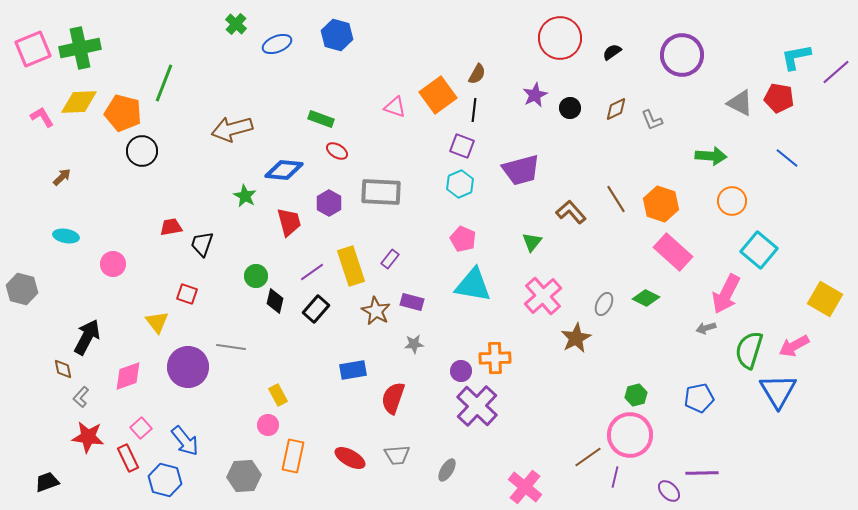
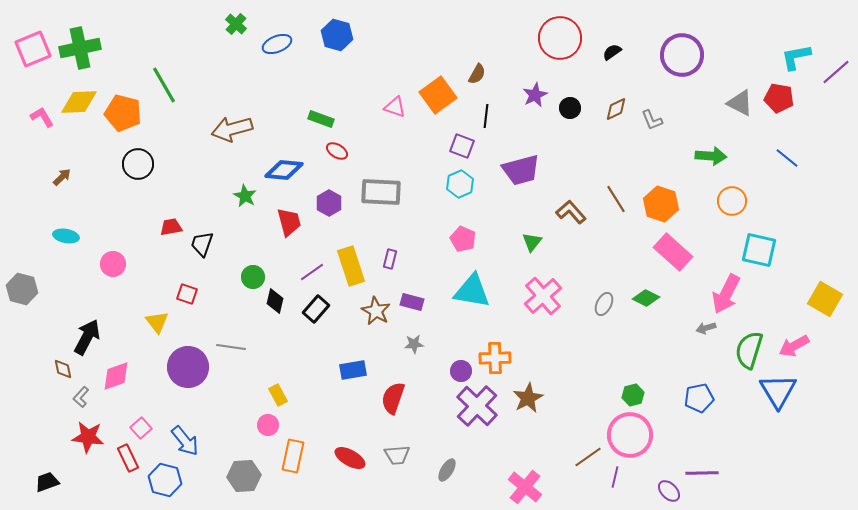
green line at (164, 83): moved 2 px down; rotated 51 degrees counterclockwise
black line at (474, 110): moved 12 px right, 6 px down
black circle at (142, 151): moved 4 px left, 13 px down
cyan square at (759, 250): rotated 27 degrees counterclockwise
purple rectangle at (390, 259): rotated 24 degrees counterclockwise
green circle at (256, 276): moved 3 px left, 1 px down
cyan triangle at (473, 285): moved 1 px left, 6 px down
brown star at (576, 338): moved 48 px left, 60 px down
pink diamond at (128, 376): moved 12 px left
green hexagon at (636, 395): moved 3 px left
